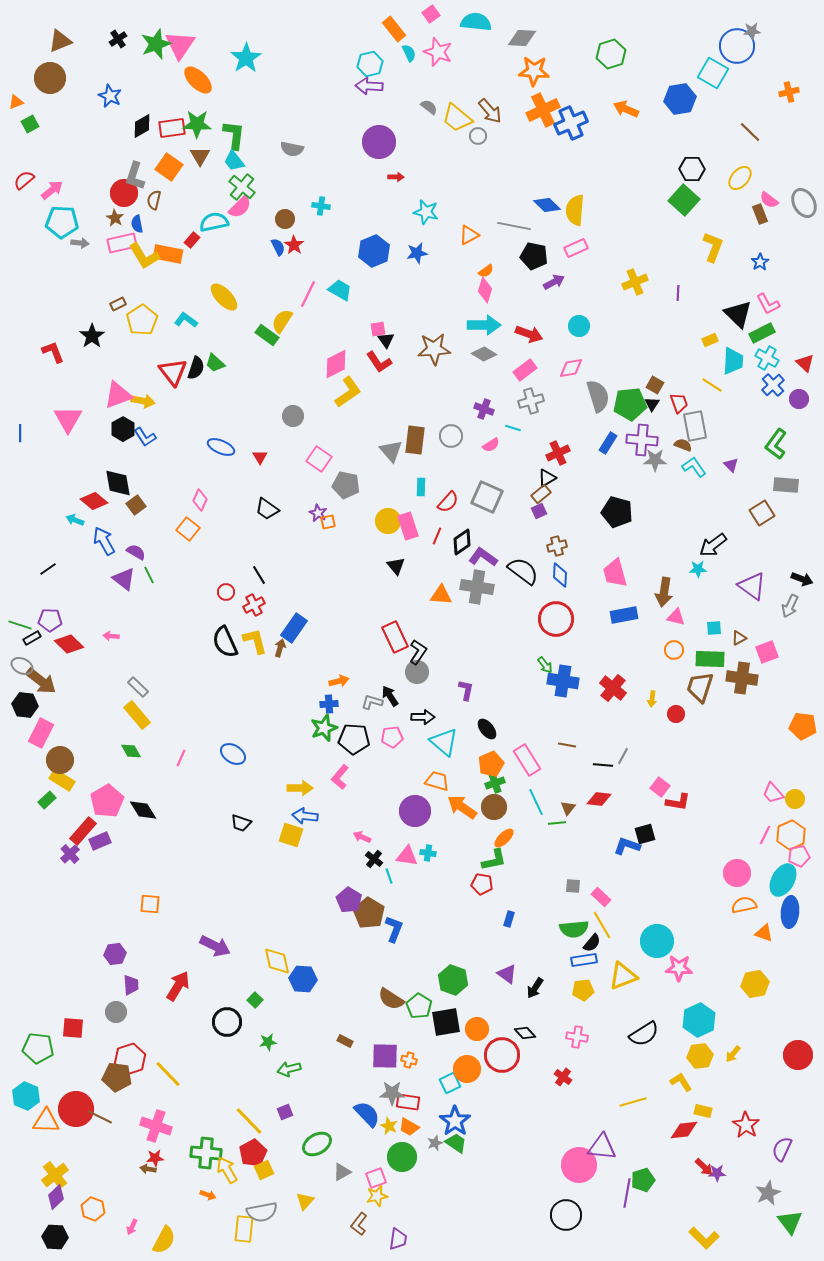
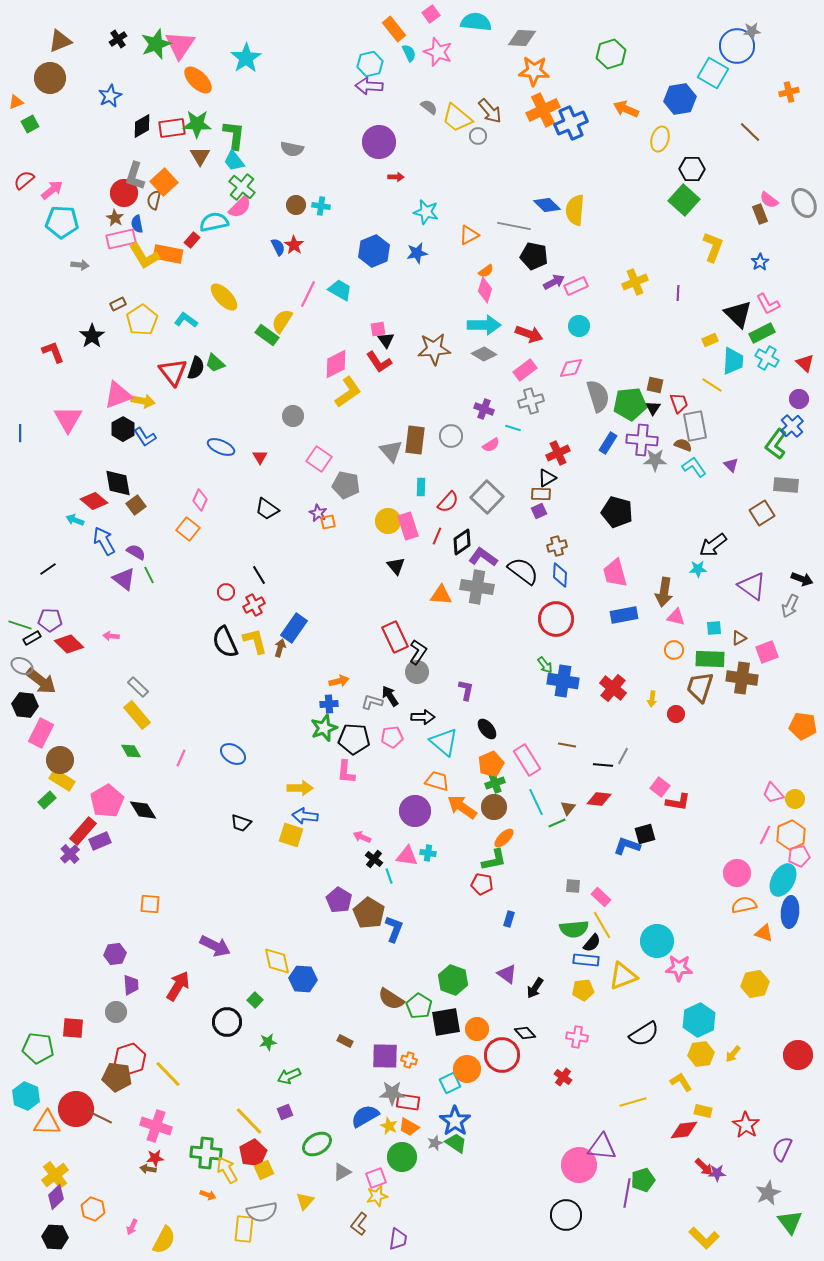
blue star at (110, 96): rotated 20 degrees clockwise
orange square at (169, 167): moved 5 px left, 15 px down; rotated 12 degrees clockwise
yellow ellipse at (740, 178): moved 80 px left, 39 px up; rotated 25 degrees counterclockwise
brown circle at (285, 219): moved 11 px right, 14 px up
gray arrow at (80, 243): moved 22 px down
pink rectangle at (122, 243): moved 1 px left, 4 px up
pink rectangle at (576, 248): moved 38 px down
brown square at (655, 385): rotated 18 degrees counterclockwise
blue cross at (773, 385): moved 19 px right, 41 px down
black triangle at (652, 404): moved 1 px right, 4 px down
brown rectangle at (541, 494): rotated 42 degrees clockwise
gray square at (487, 497): rotated 20 degrees clockwise
pink L-shape at (340, 777): moved 6 px right, 5 px up; rotated 35 degrees counterclockwise
green line at (557, 823): rotated 18 degrees counterclockwise
purple pentagon at (349, 900): moved 10 px left
blue rectangle at (584, 960): moved 2 px right; rotated 15 degrees clockwise
yellow hexagon at (700, 1056): moved 1 px right, 2 px up
green arrow at (289, 1069): moved 7 px down; rotated 10 degrees counterclockwise
blue semicircle at (367, 1114): moved 2 px left, 2 px down; rotated 76 degrees counterclockwise
orange triangle at (46, 1121): moved 1 px right, 2 px down
